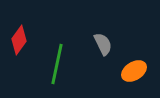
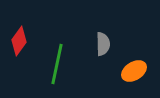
red diamond: moved 1 px down
gray semicircle: rotated 25 degrees clockwise
